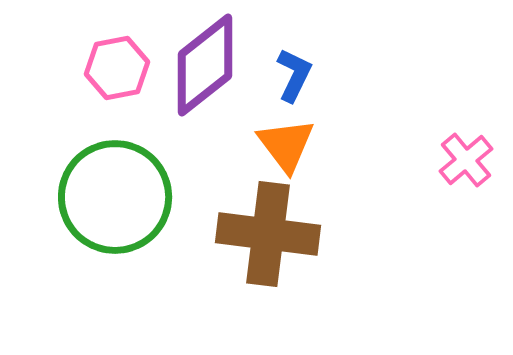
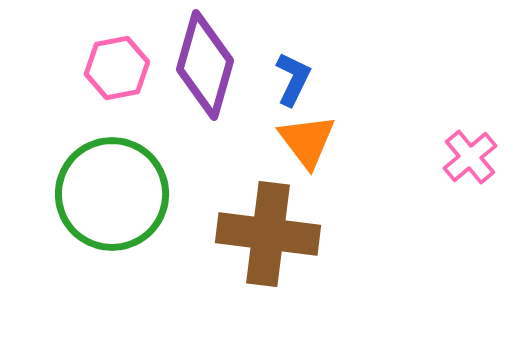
purple diamond: rotated 36 degrees counterclockwise
blue L-shape: moved 1 px left, 4 px down
orange triangle: moved 21 px right, 4 px up
pink cross: moved 4 px right, 3 px up
green circle: moved 3 px left, 3 px up
